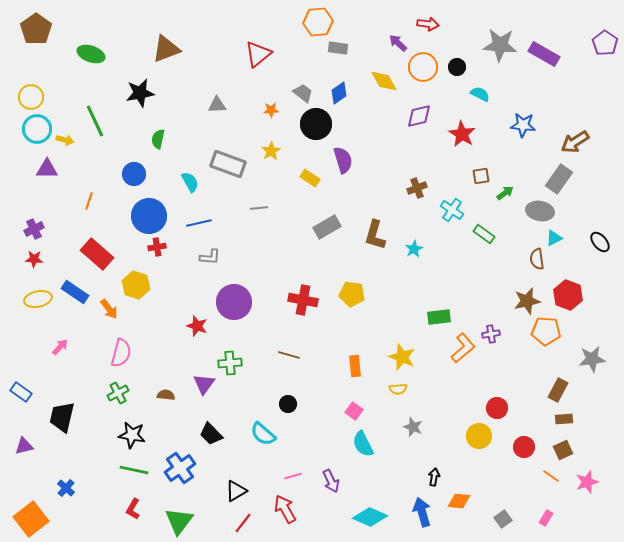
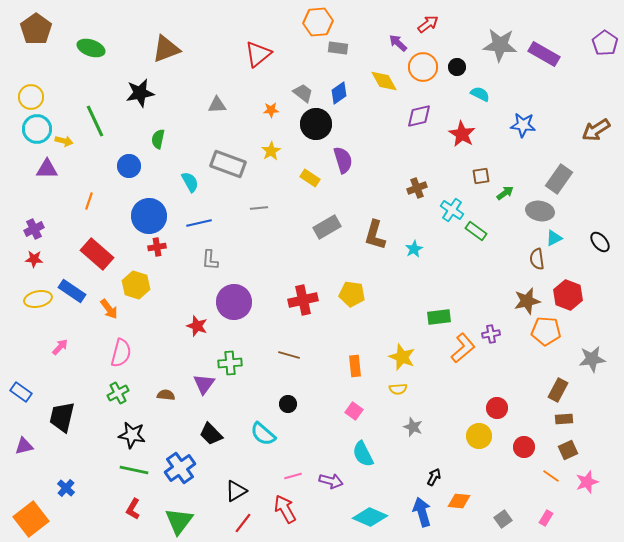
red arrow at (428, 24): rotated 45 degrees counterclockwise
green ellipse at (91, 54): moved 6 px up
yellow arrow at (65, 140): moved 1 px left, 1 px down
brown arrow at (575, 142): moved 21 px right, 12 px up
blue circle at (134, 174): moved 5 px left, 8 px up
green rectangle at (484, 234): moved 8 px left, 3 px up
gray L-shape at (210, 257): moved 3 px down; rotated 90 degrees clockwise
blue rectangle at (75, 292): moved 3 px left, 1 px up
red cross at (303, 300): rotated 24 degrees counterclockwise
cyan semicircle at (363, 444): moved 10 px down
brown square at (563, 450): moved 5 px right
black arrow at (434, 477): rotated 18 degrees clockwise
purple arrow at (331, 481): rotated 50 degrees counterclockwise
